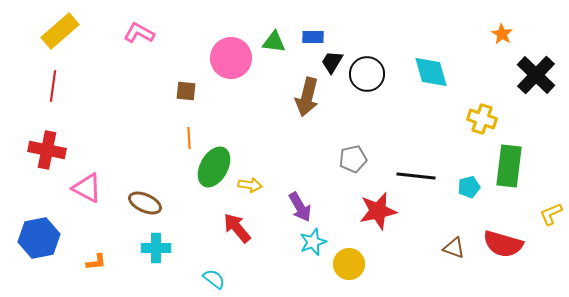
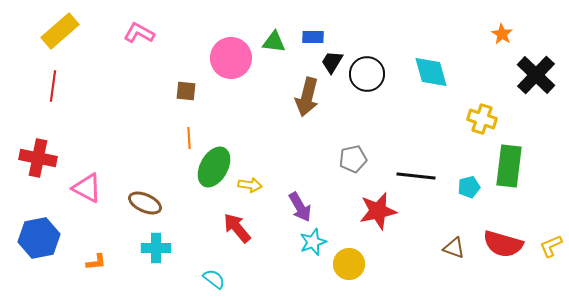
red cross: moved 9 px left, 8 px down
yellow L-shape: moved 32 px down
